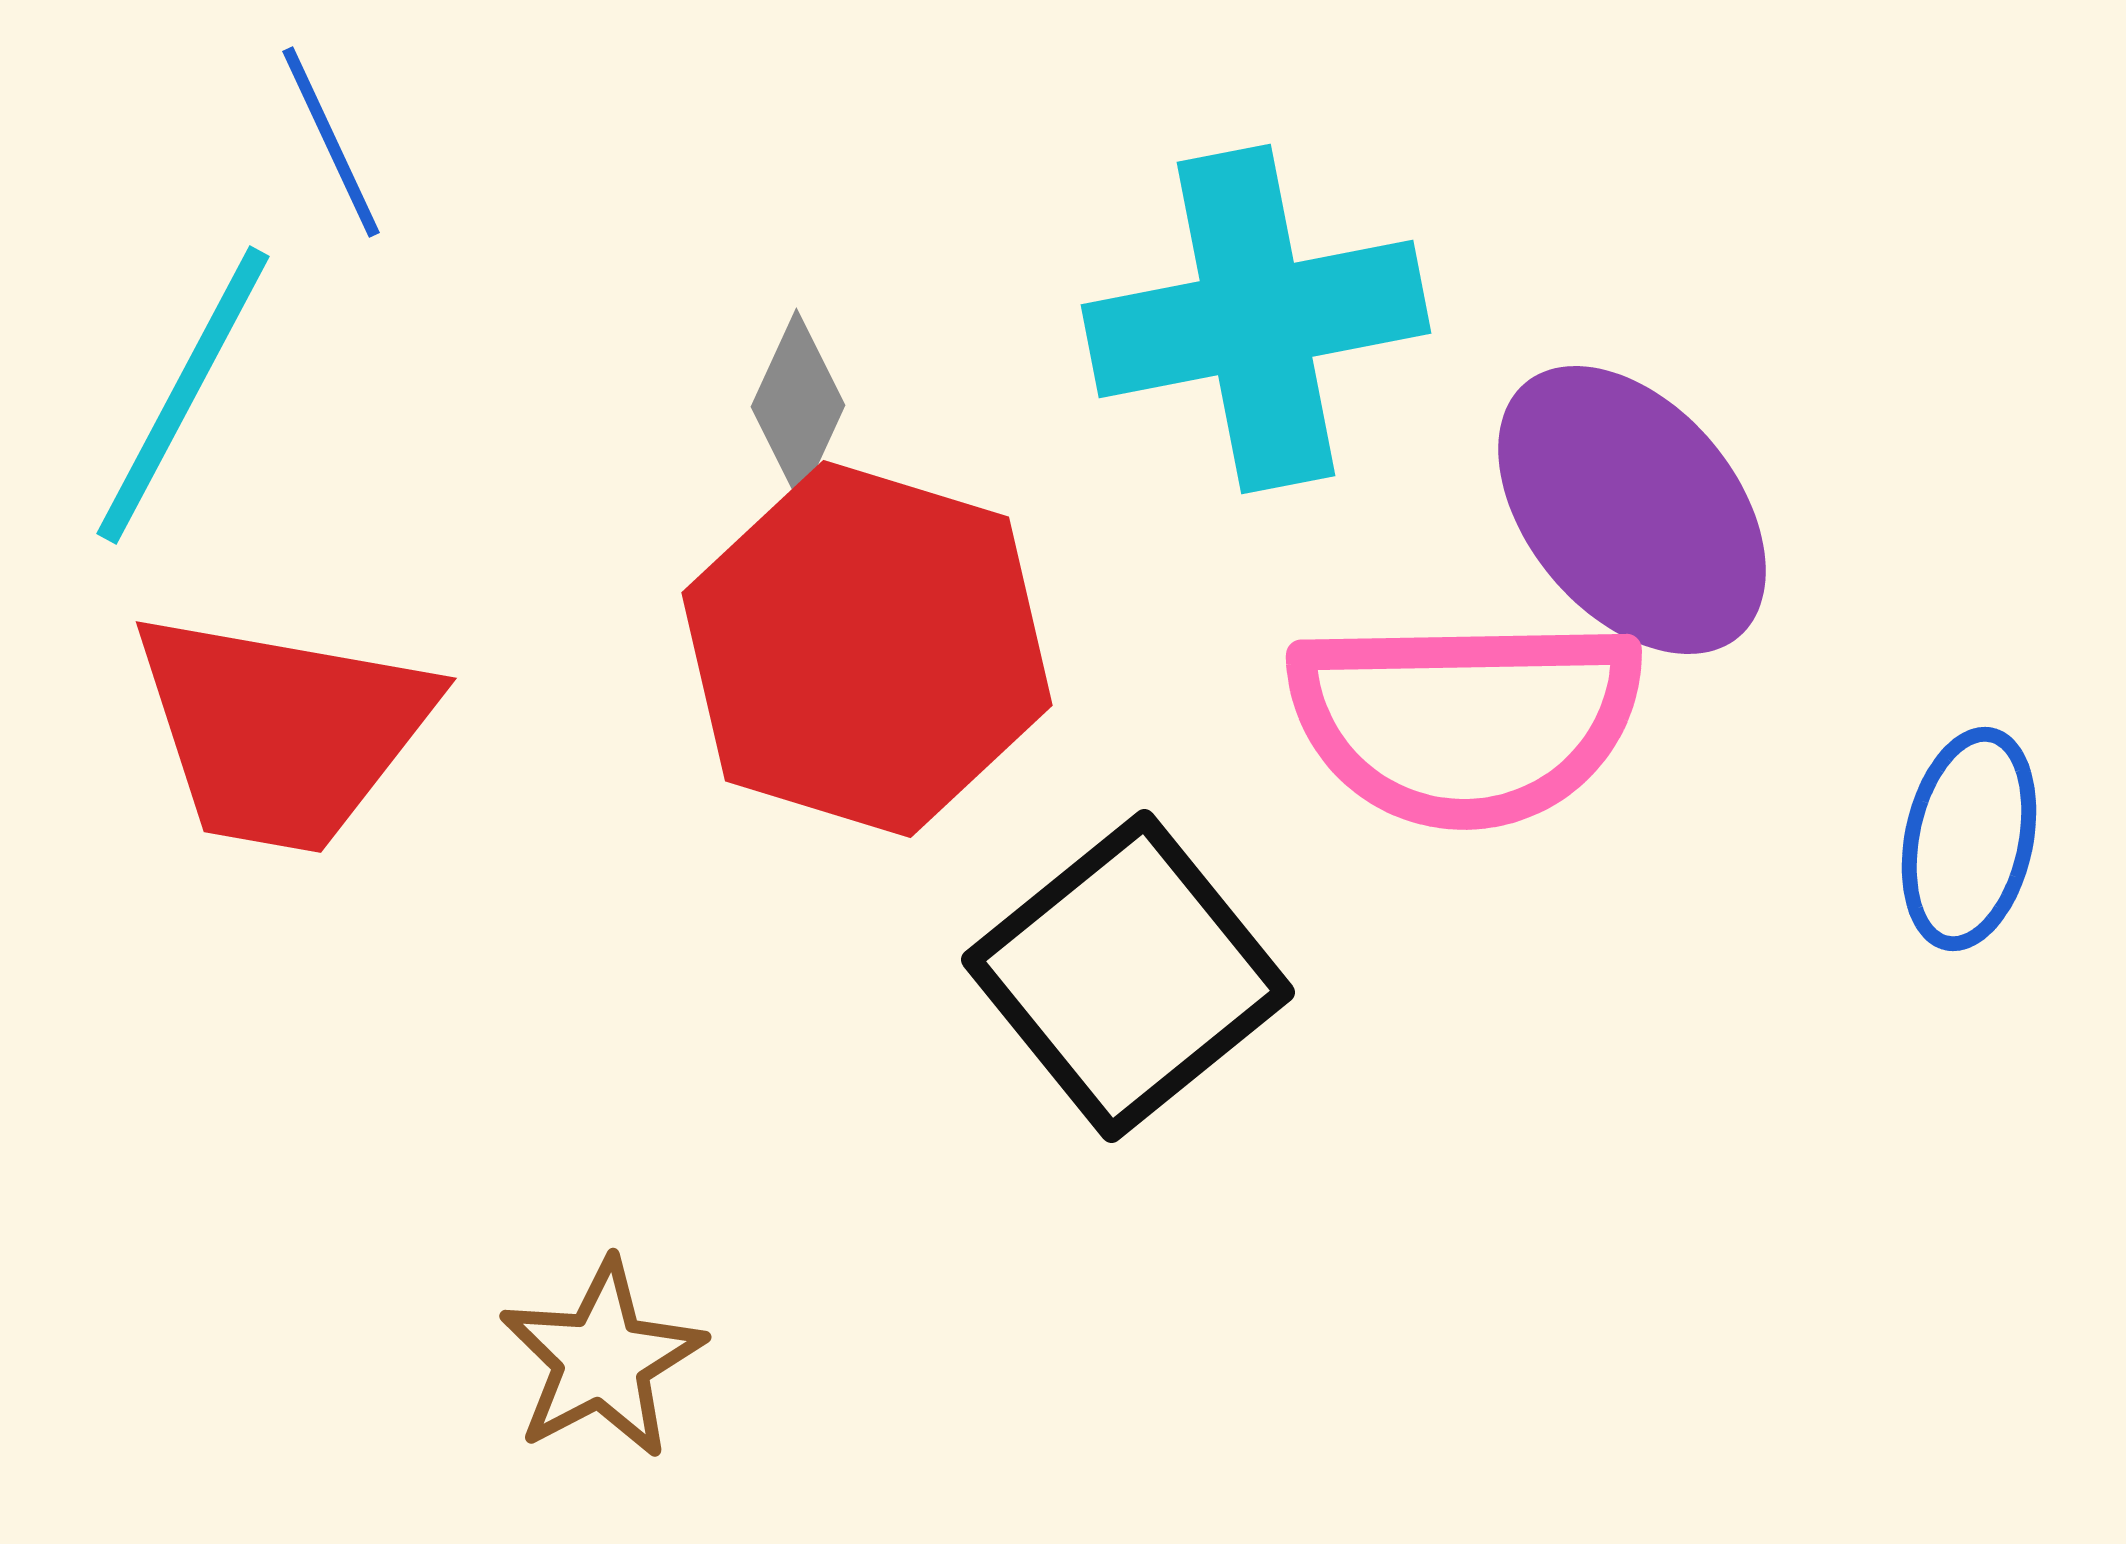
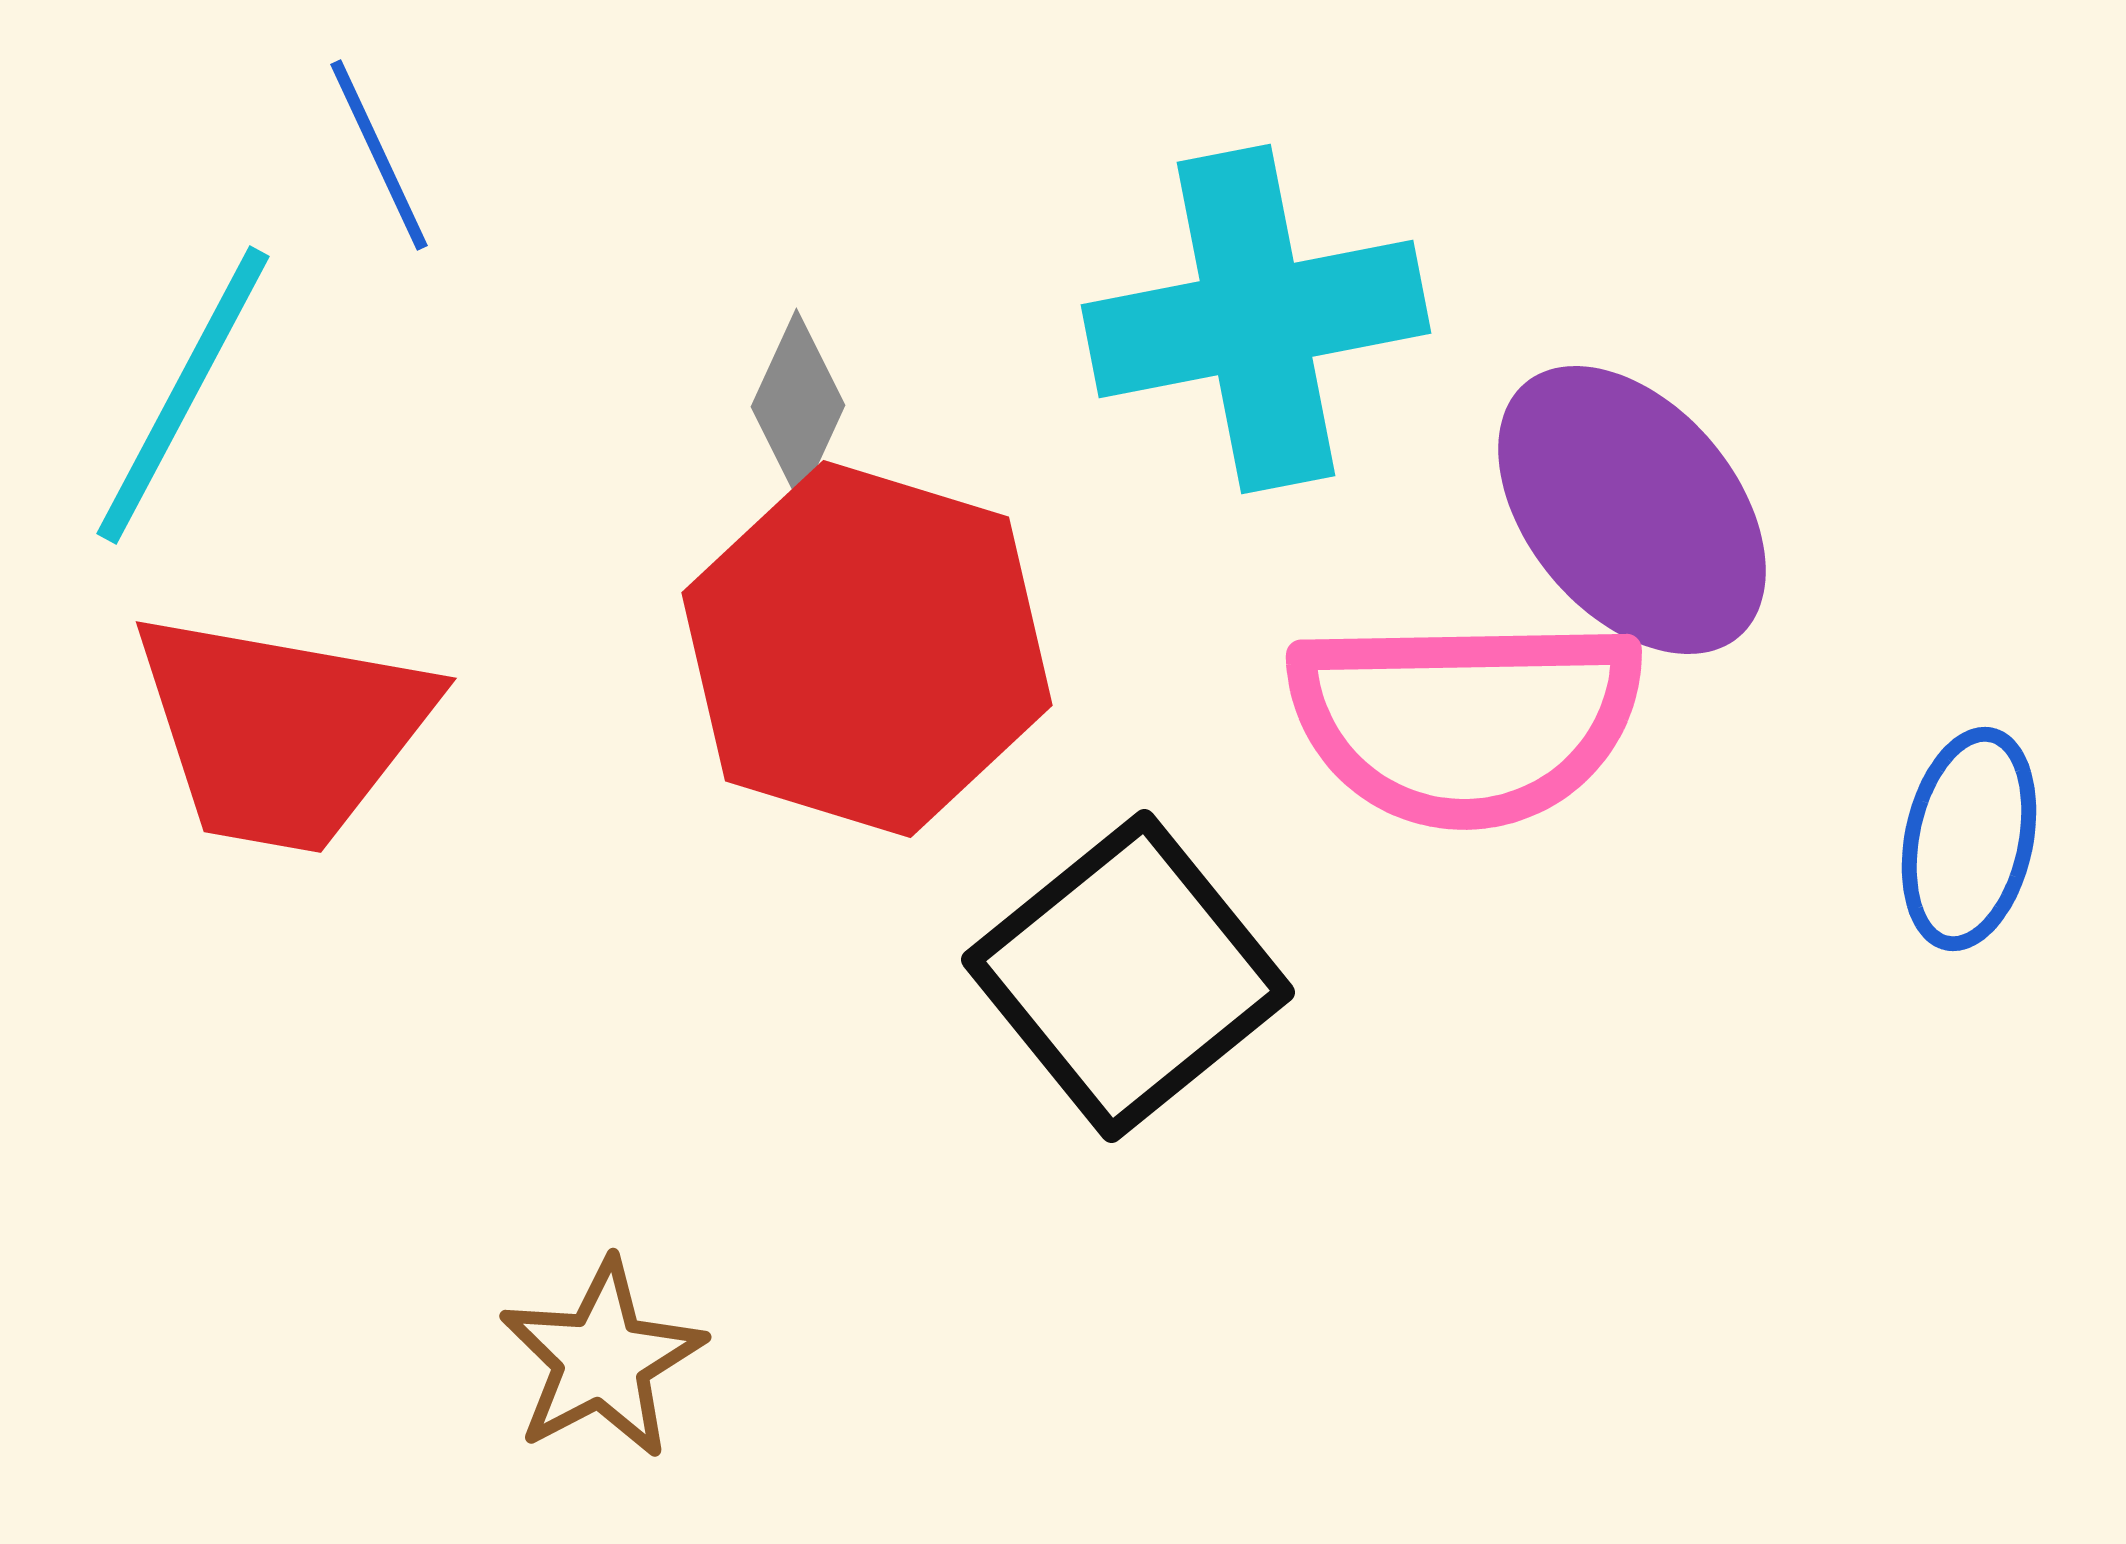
blue line: moved 48 px right, 13 px down
